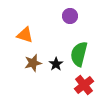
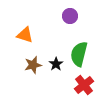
brown star: moved 2 px down
